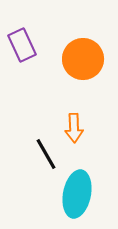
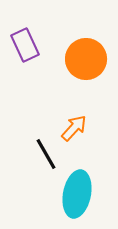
purple rectangle: moved 3 px right
orange circle: moved 3 px right
orange arrow: rotated 136 degrees counterclockwise
